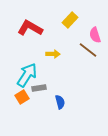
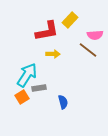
red L-shape: moved 17 px right, 3 px down; rotated 140 degrees clockwise
pink semicircle: rotated 77 degrees counterclockwise
blue semicircle: moved 3 px right
